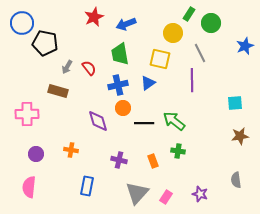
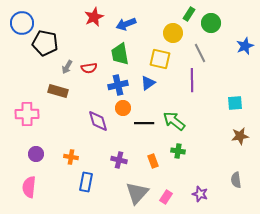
red semicircle: rotated 119 degrees clockwise
orange cross: moved 7 px down
blue rectangle: moved 1 px left, 4 px up
